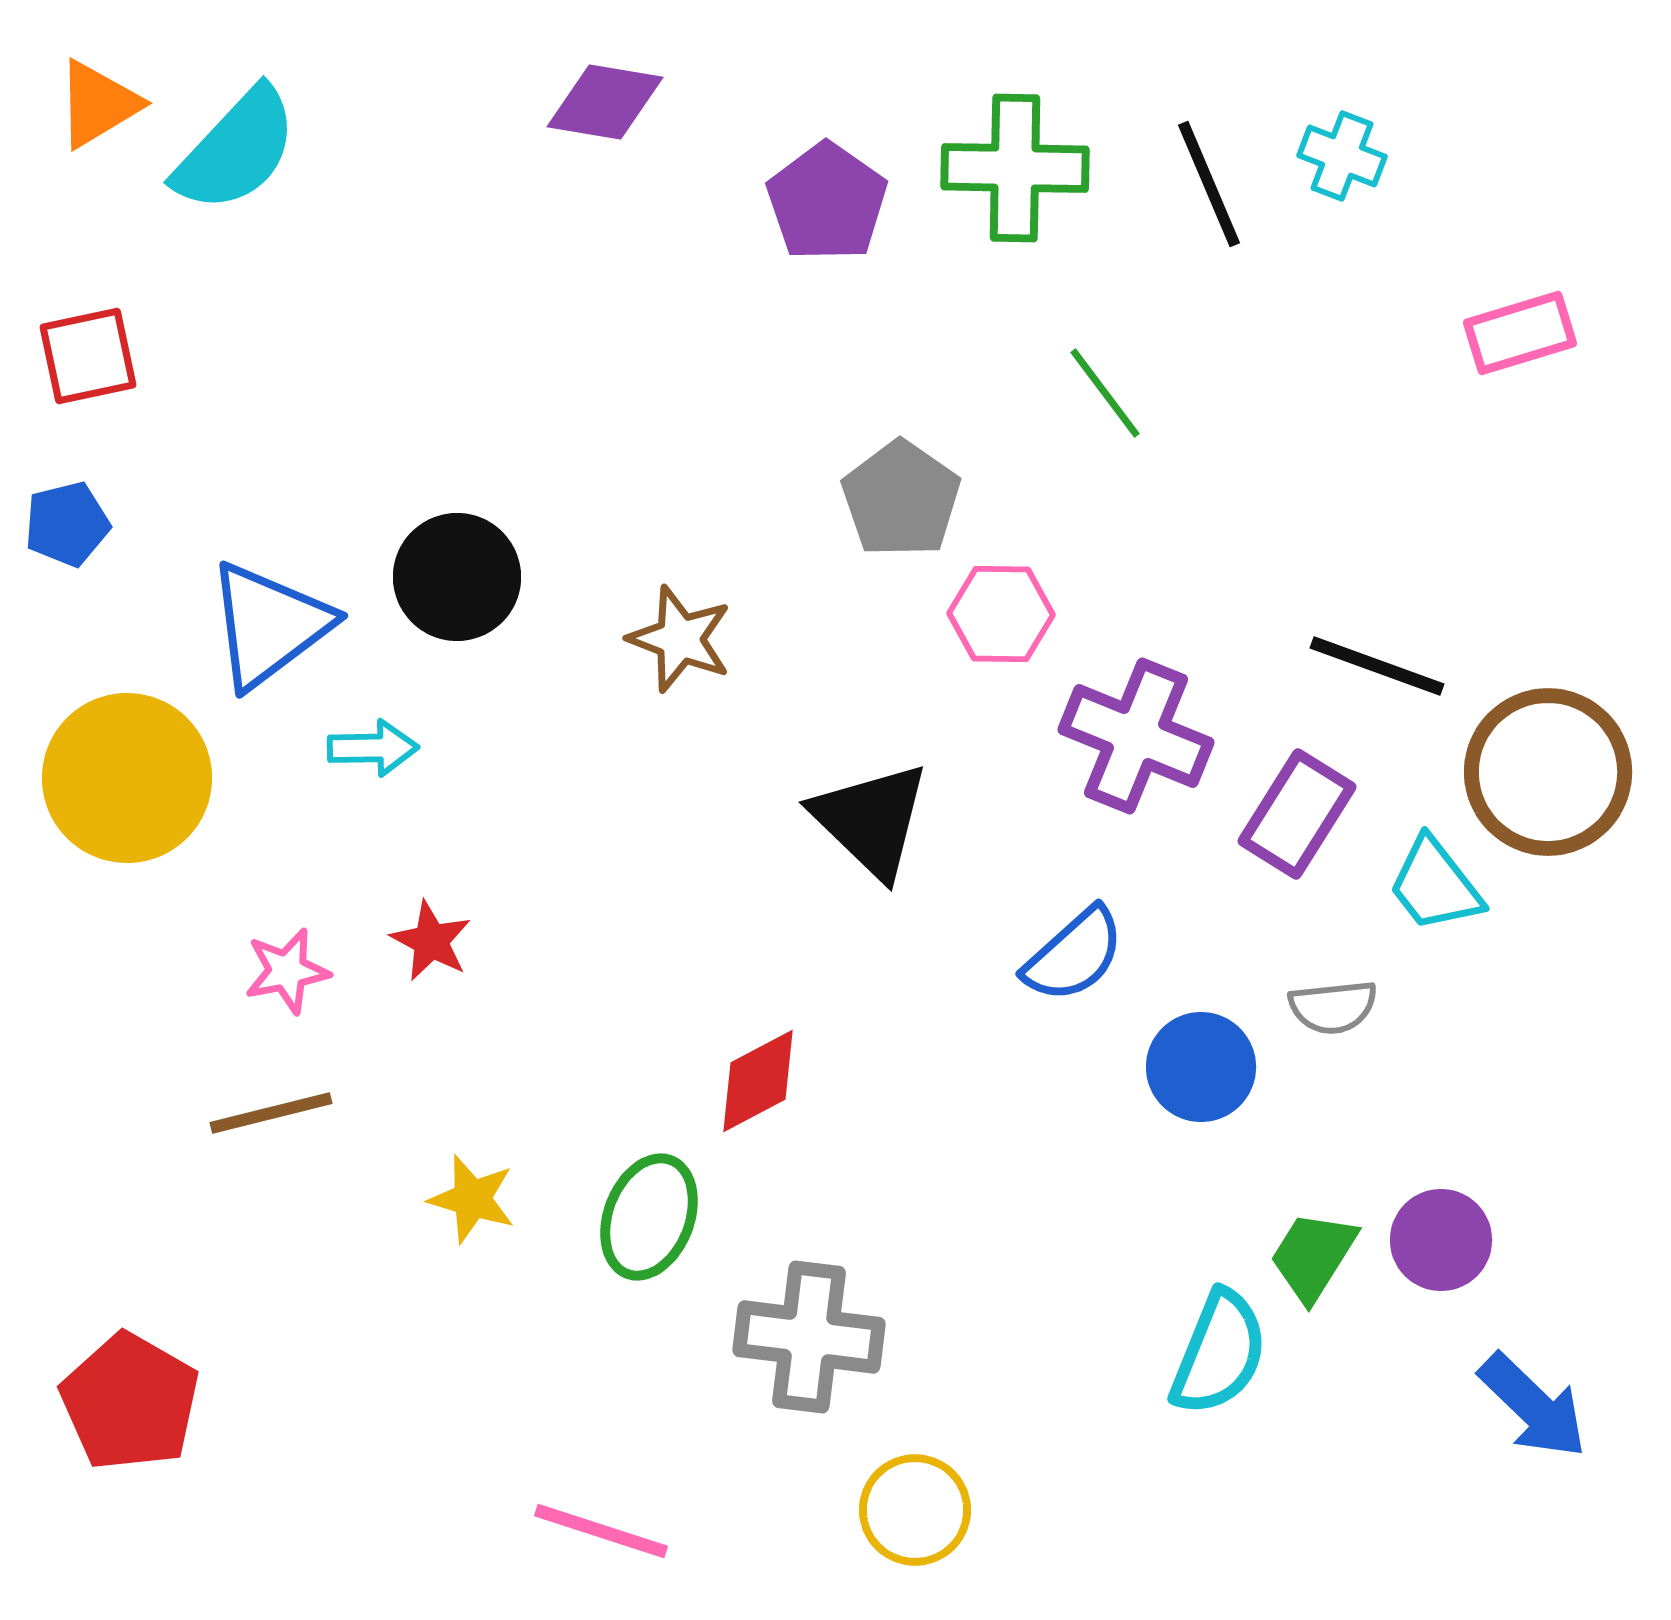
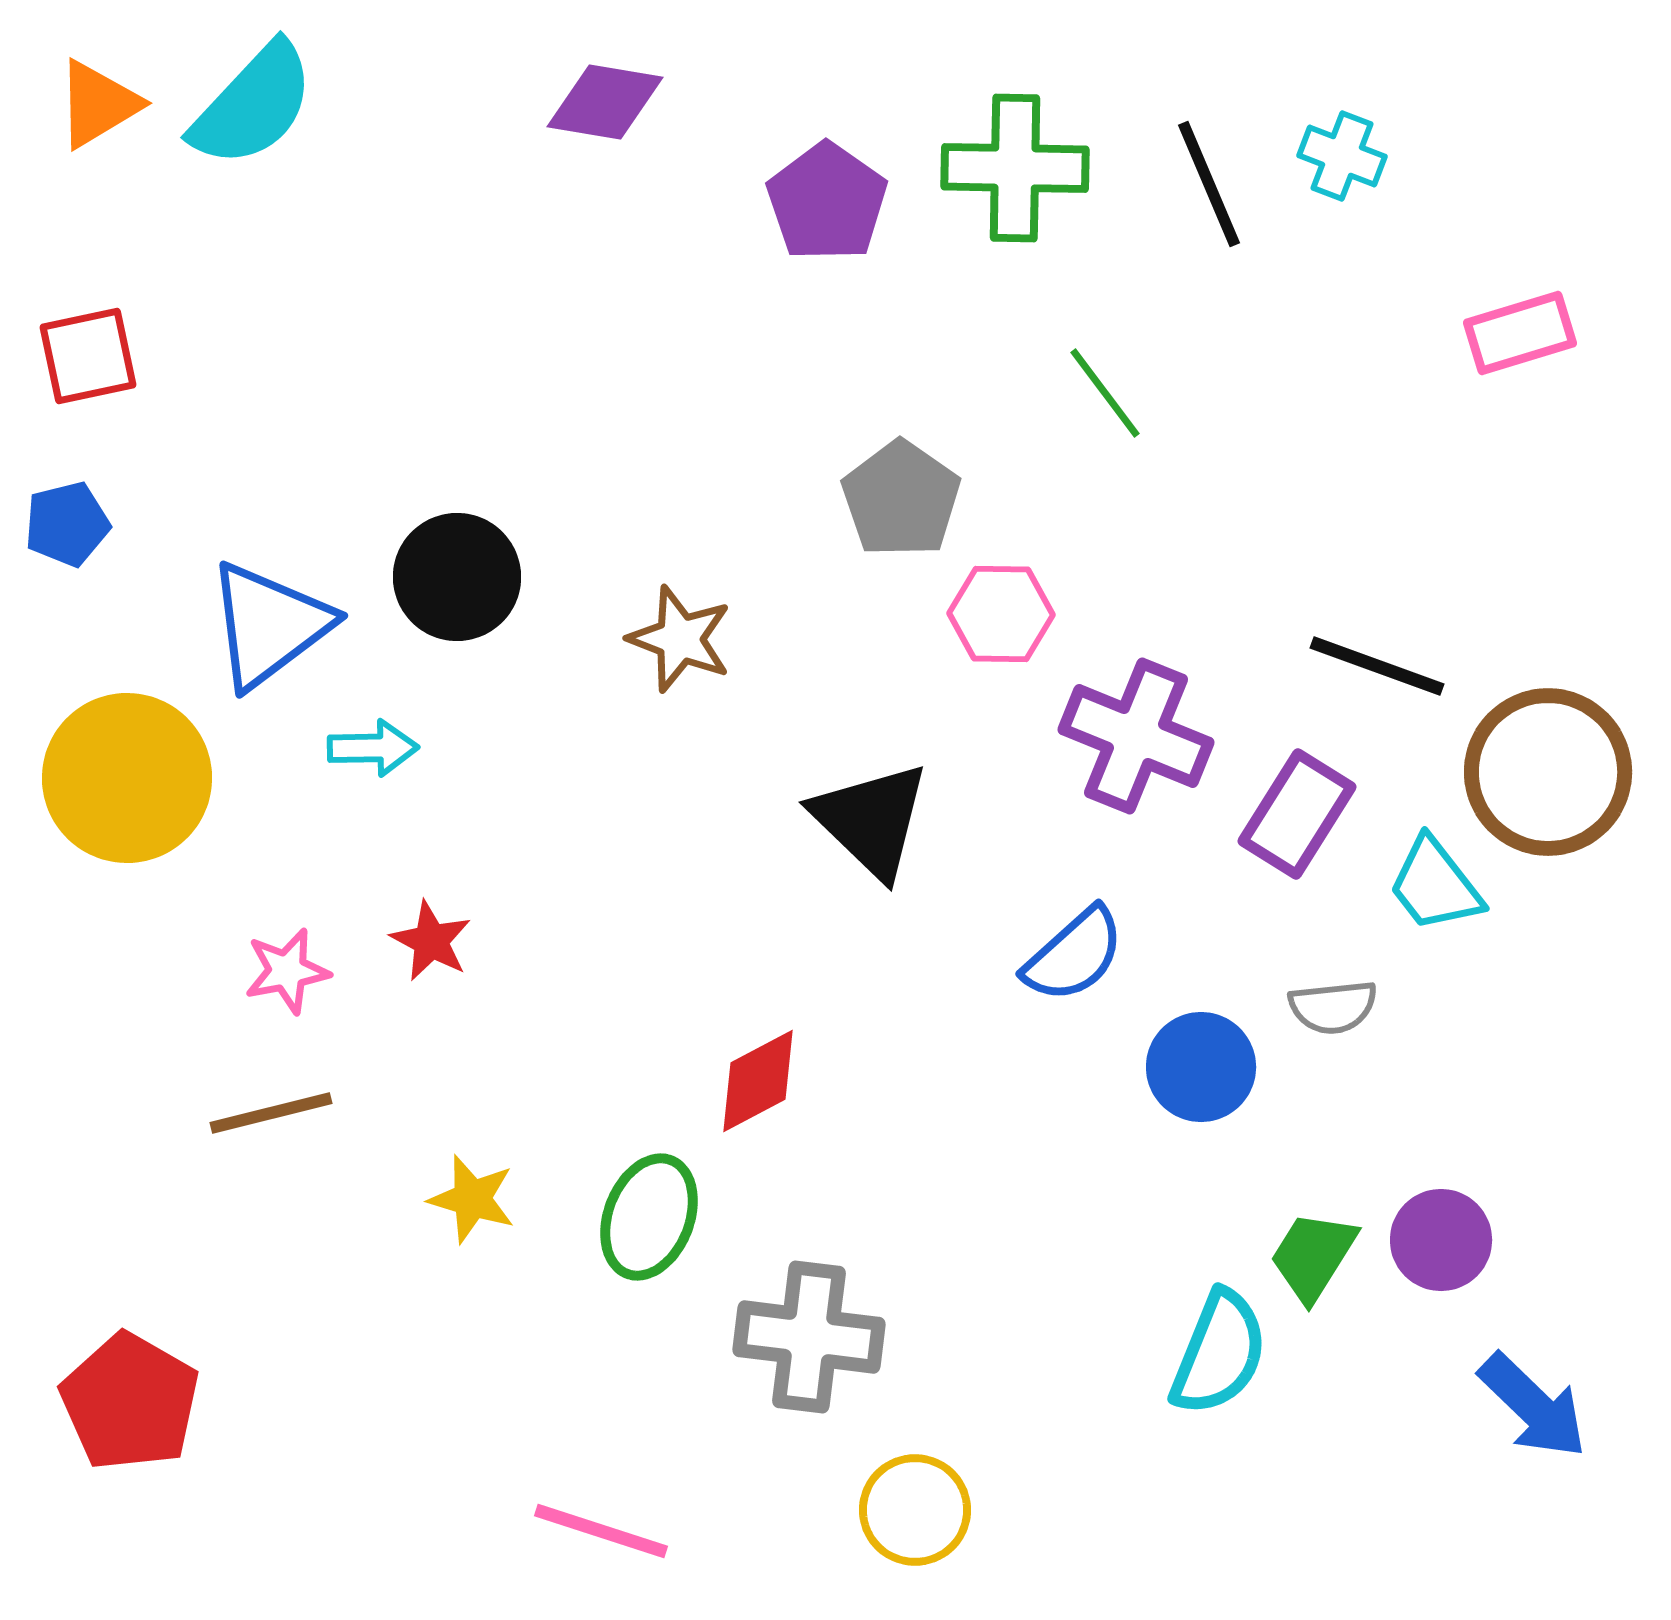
cyan semicircle at (236, 150): moved 17 px right, 45 px up
